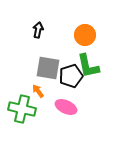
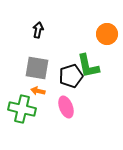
orange circle: moved 22 px right, 1 px up
gray square: moved 11 px left
orange arrow: rotated 40 degrees counterclockwise
pink ellipse: rotated 45 degrees clockwise
